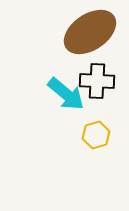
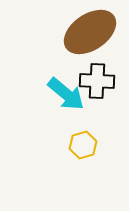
yellow hexagon: moved 13 px left, 10 px down
